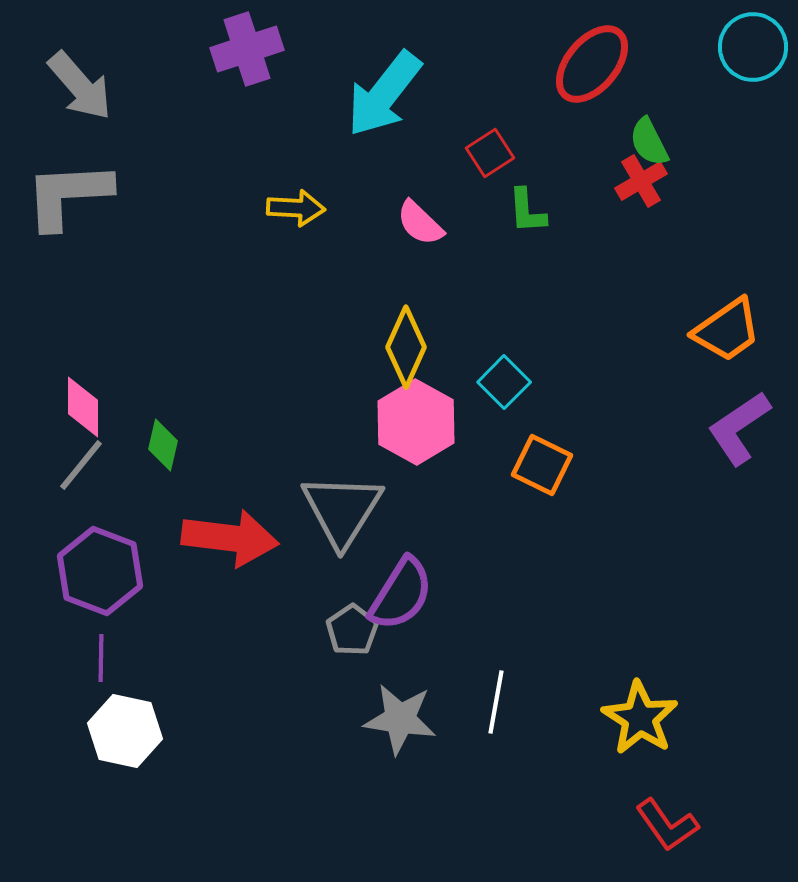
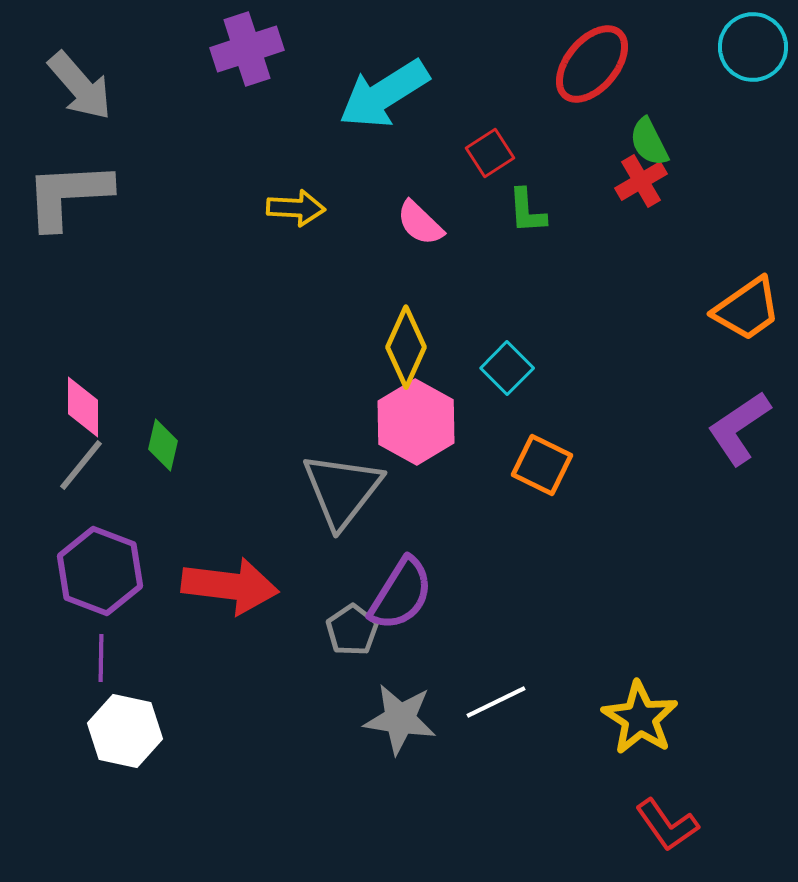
cyan arrow: rotated 20 degrees clockwise
orange trapezoid: moved 20 px right, 21 px up
cyan square: moved 3 px right, 14 px up
gray triangle: moved 20 px up; rotated 6 degrees clockwise
red arrow: moved 48 px down
white line: rotated 54 degrees clockwise
